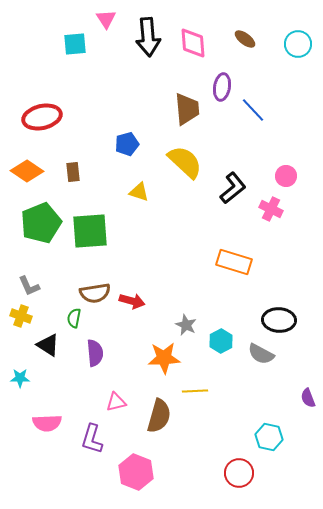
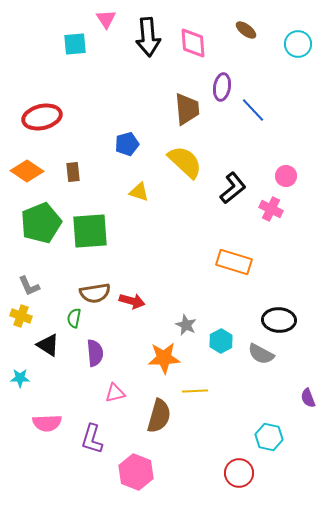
brown ellipse at (245, 39): moved 1 px right, 9 px up
pink triangle at (116, 402): moved 1 px left, 9 px up
